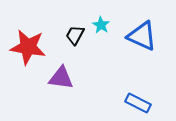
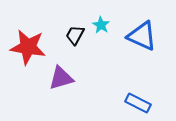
purple triangle: rotated 24 degrees counterclockwise
